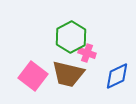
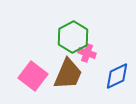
green hexagon: moved 2 px right
brown trapezoid: rotated 80 degrees counterclockwise
